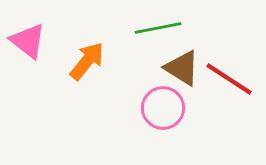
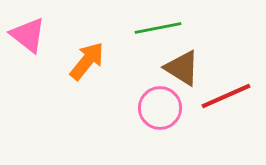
pink triangle: moved 6 px up
red line: moved 3 px left, 17 px down; rotated 57 degrees counterclockwise
pink circle: moved 3 px left
